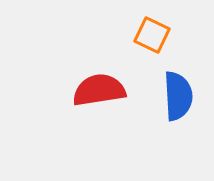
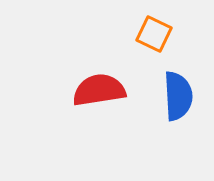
orange square: moved 2 px right, 1 px up
